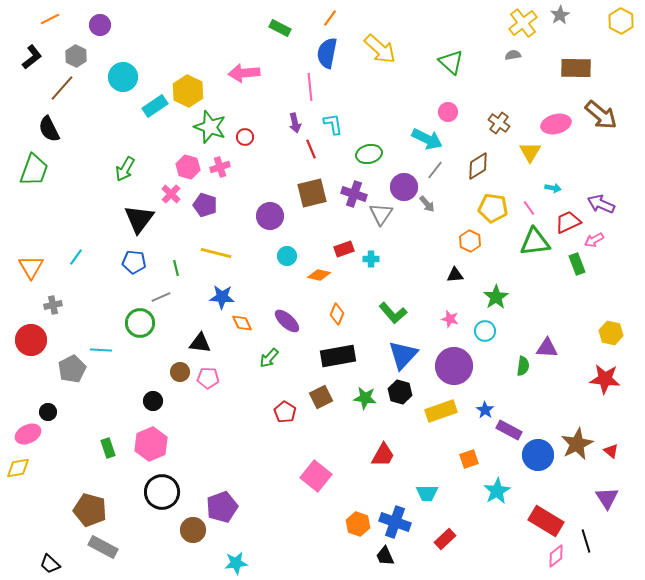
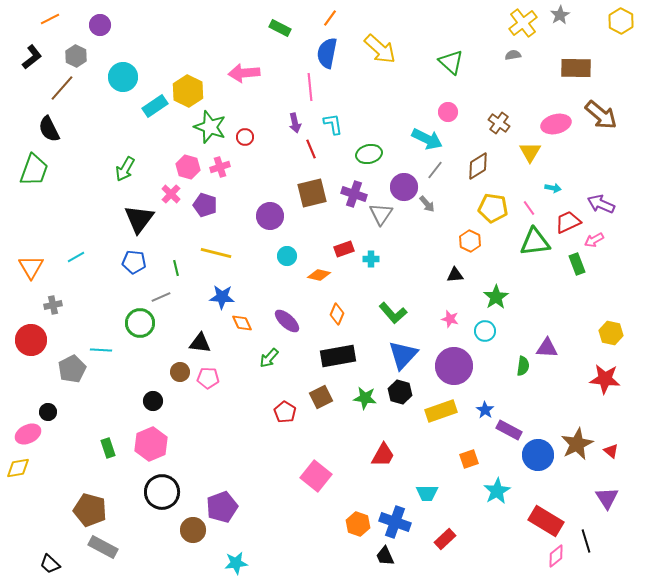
cyan line at (76, 257): rotated 24 degrees clockwise
